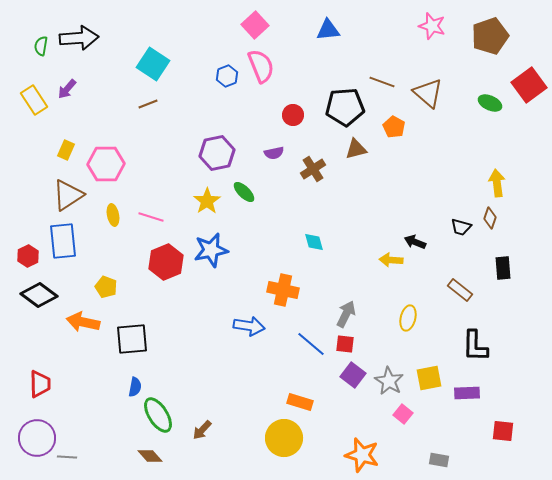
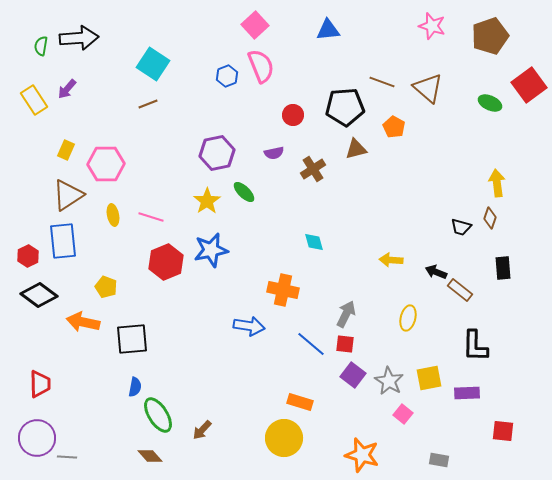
brown triangle at (428, 93): moved 5 px up
black arrow at (415, 242): moved 21 px right, 30 px down
